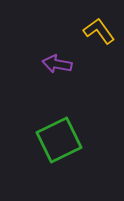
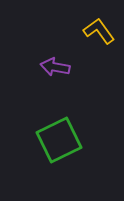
purple arrow: moved 2 px left, 3 px down
